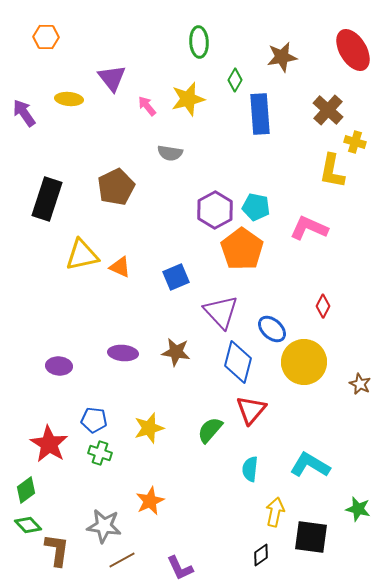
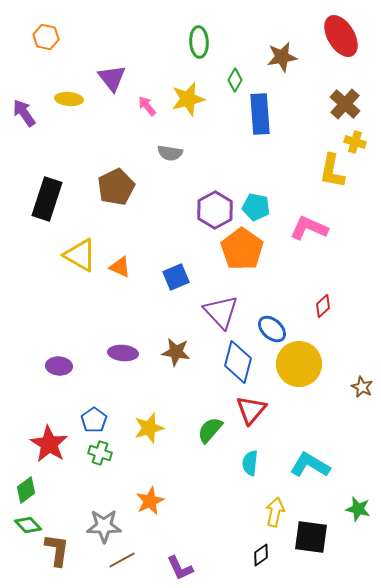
orange hexagon at (46, 37): rotated 10 degrees clockwise
red ellipse at (353, 50): moved 12 px left, 14 px up
brown cross at (328, 110): moved 17 px right, 6 px up
yellow triangle at (82, 255): moved 2 px left; rotated 42 degrees clockwise
red diamond at (323, 306): rotated 20 degrees clockwise
yellow circle at (304, 362): moved 5 px left, 2 px down
brown star at (360, 384): moved 2 px right, 3 px down
blue pentagon at (94, 420): rotated 30 degrees clockwise
cyan semicircle at (250, 469): moved 6 px up
gray star at (104, 526): rotated 8 degrees counterclockwise
